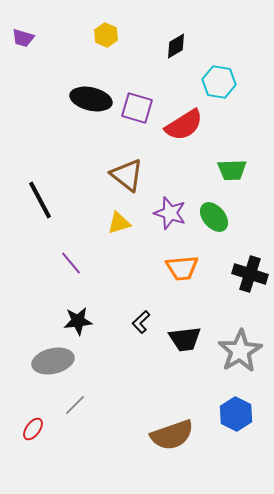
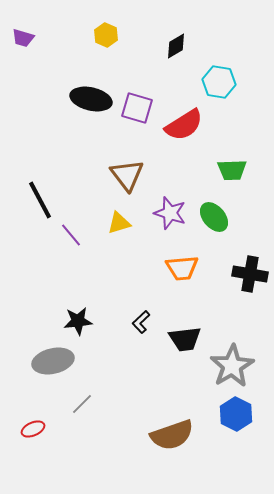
brown triangle: rotated 15 degrees clockwise
purple line: moved 28 px up
black cross: rotated 8 degrees counterclockwise
gray star: moved 8 px left, 15 px down
gray line: moved 7 px right, 1 px up
red ellipse: rotated 30 degrees clockwise
